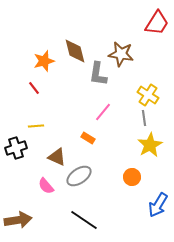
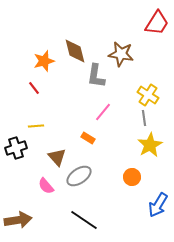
gray L-shape: moved 2 px left, 2 px down
brown triangle: rotated 24 degrees clockwise
